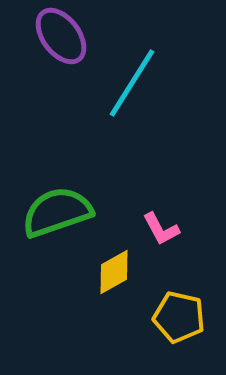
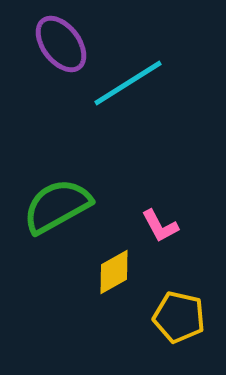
purple ellipse: moved 8 px down
cyan line: moved 4 px left; rotated 26 degrees clockwise
green semicircle: moved 6 px up; rotated 10 degrees counterclockwise
pink L-shape: moved 1 px left, 3 px up
